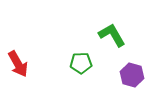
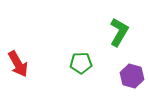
green L-shape: moved 7 px right, 3 px up; rotated 60 degrees clockwise
purple hexagon: moved 1 px down
